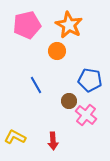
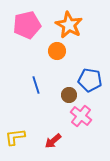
blue line: rotated 12 degrees clockwise
brown circle: moved 6 px up
pink cross: moved 5 px left, 1 px down
yellow L-shape: rotated 35 degrees counterclockwise
red arrow: rotated 54 degrees clockwise
